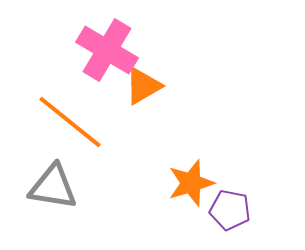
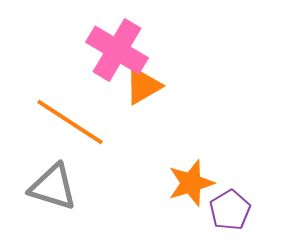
pink cross: moved 10 px right
orange line: rotated 6 degrees counterclockwise
gray triangle: rotated 8 degrees clockwise
purple pentagon: rotated 30 degrees clockwise
